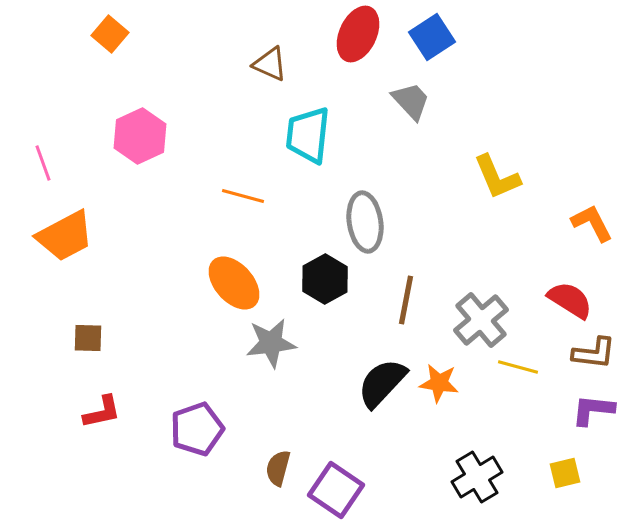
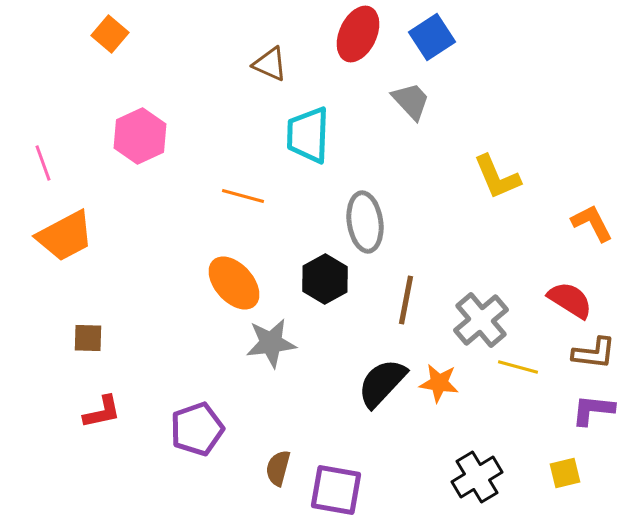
cyan trapezoid: rotated 4 degrees counterclockwise
purple square: rotated 24 degrees counterclockwise
